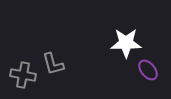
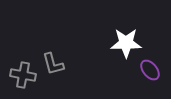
purple ellipse: moved 2 px right
